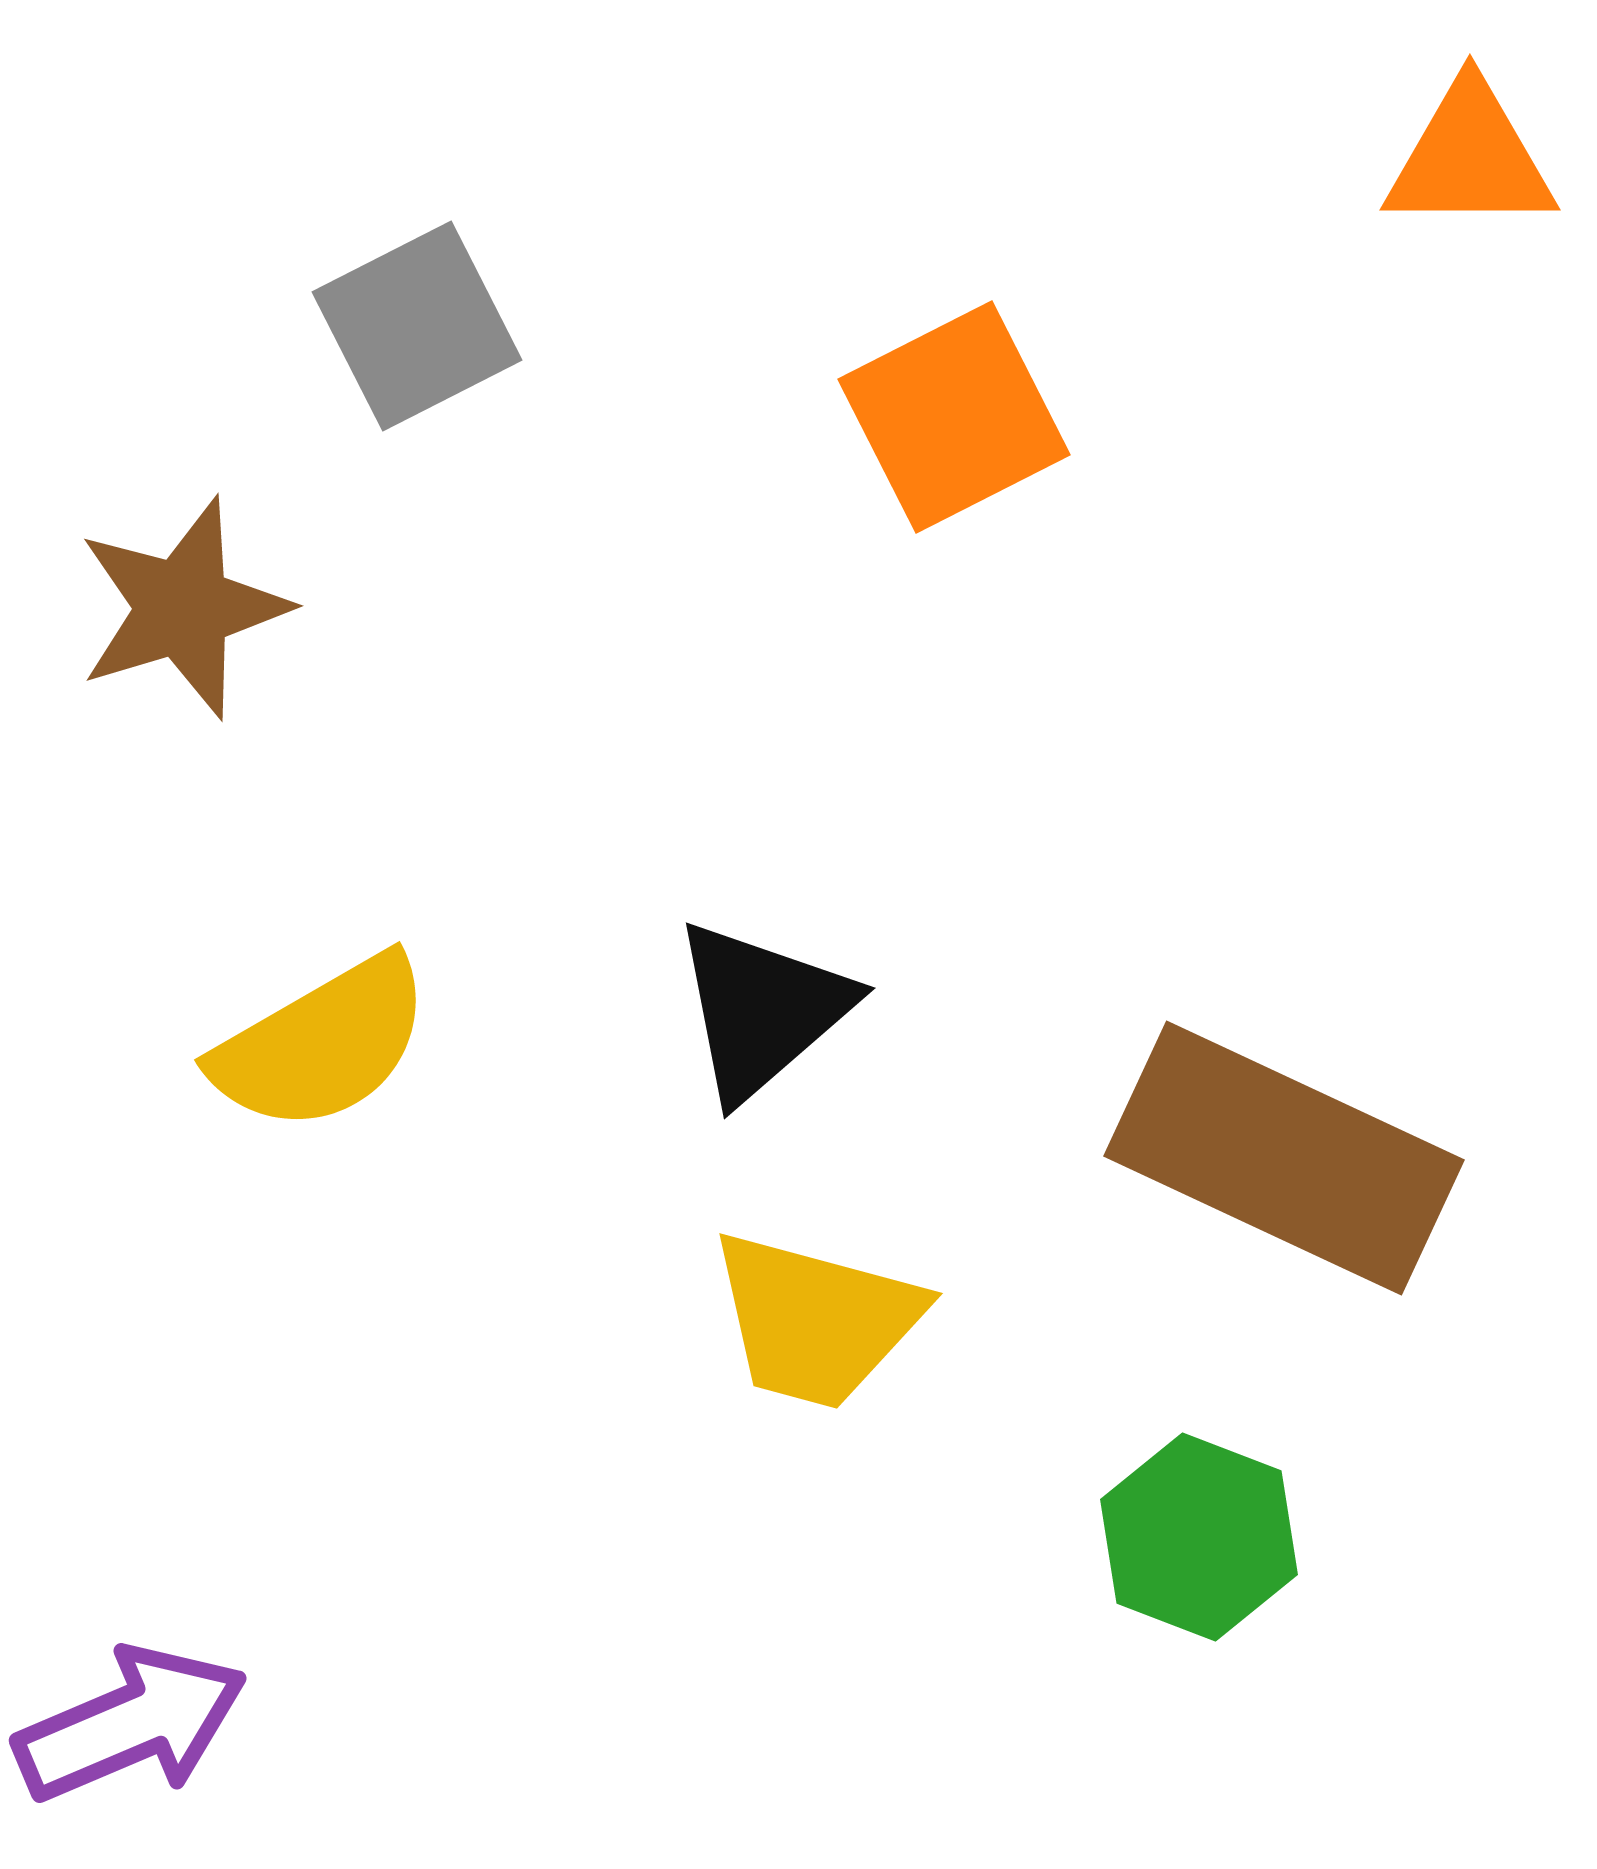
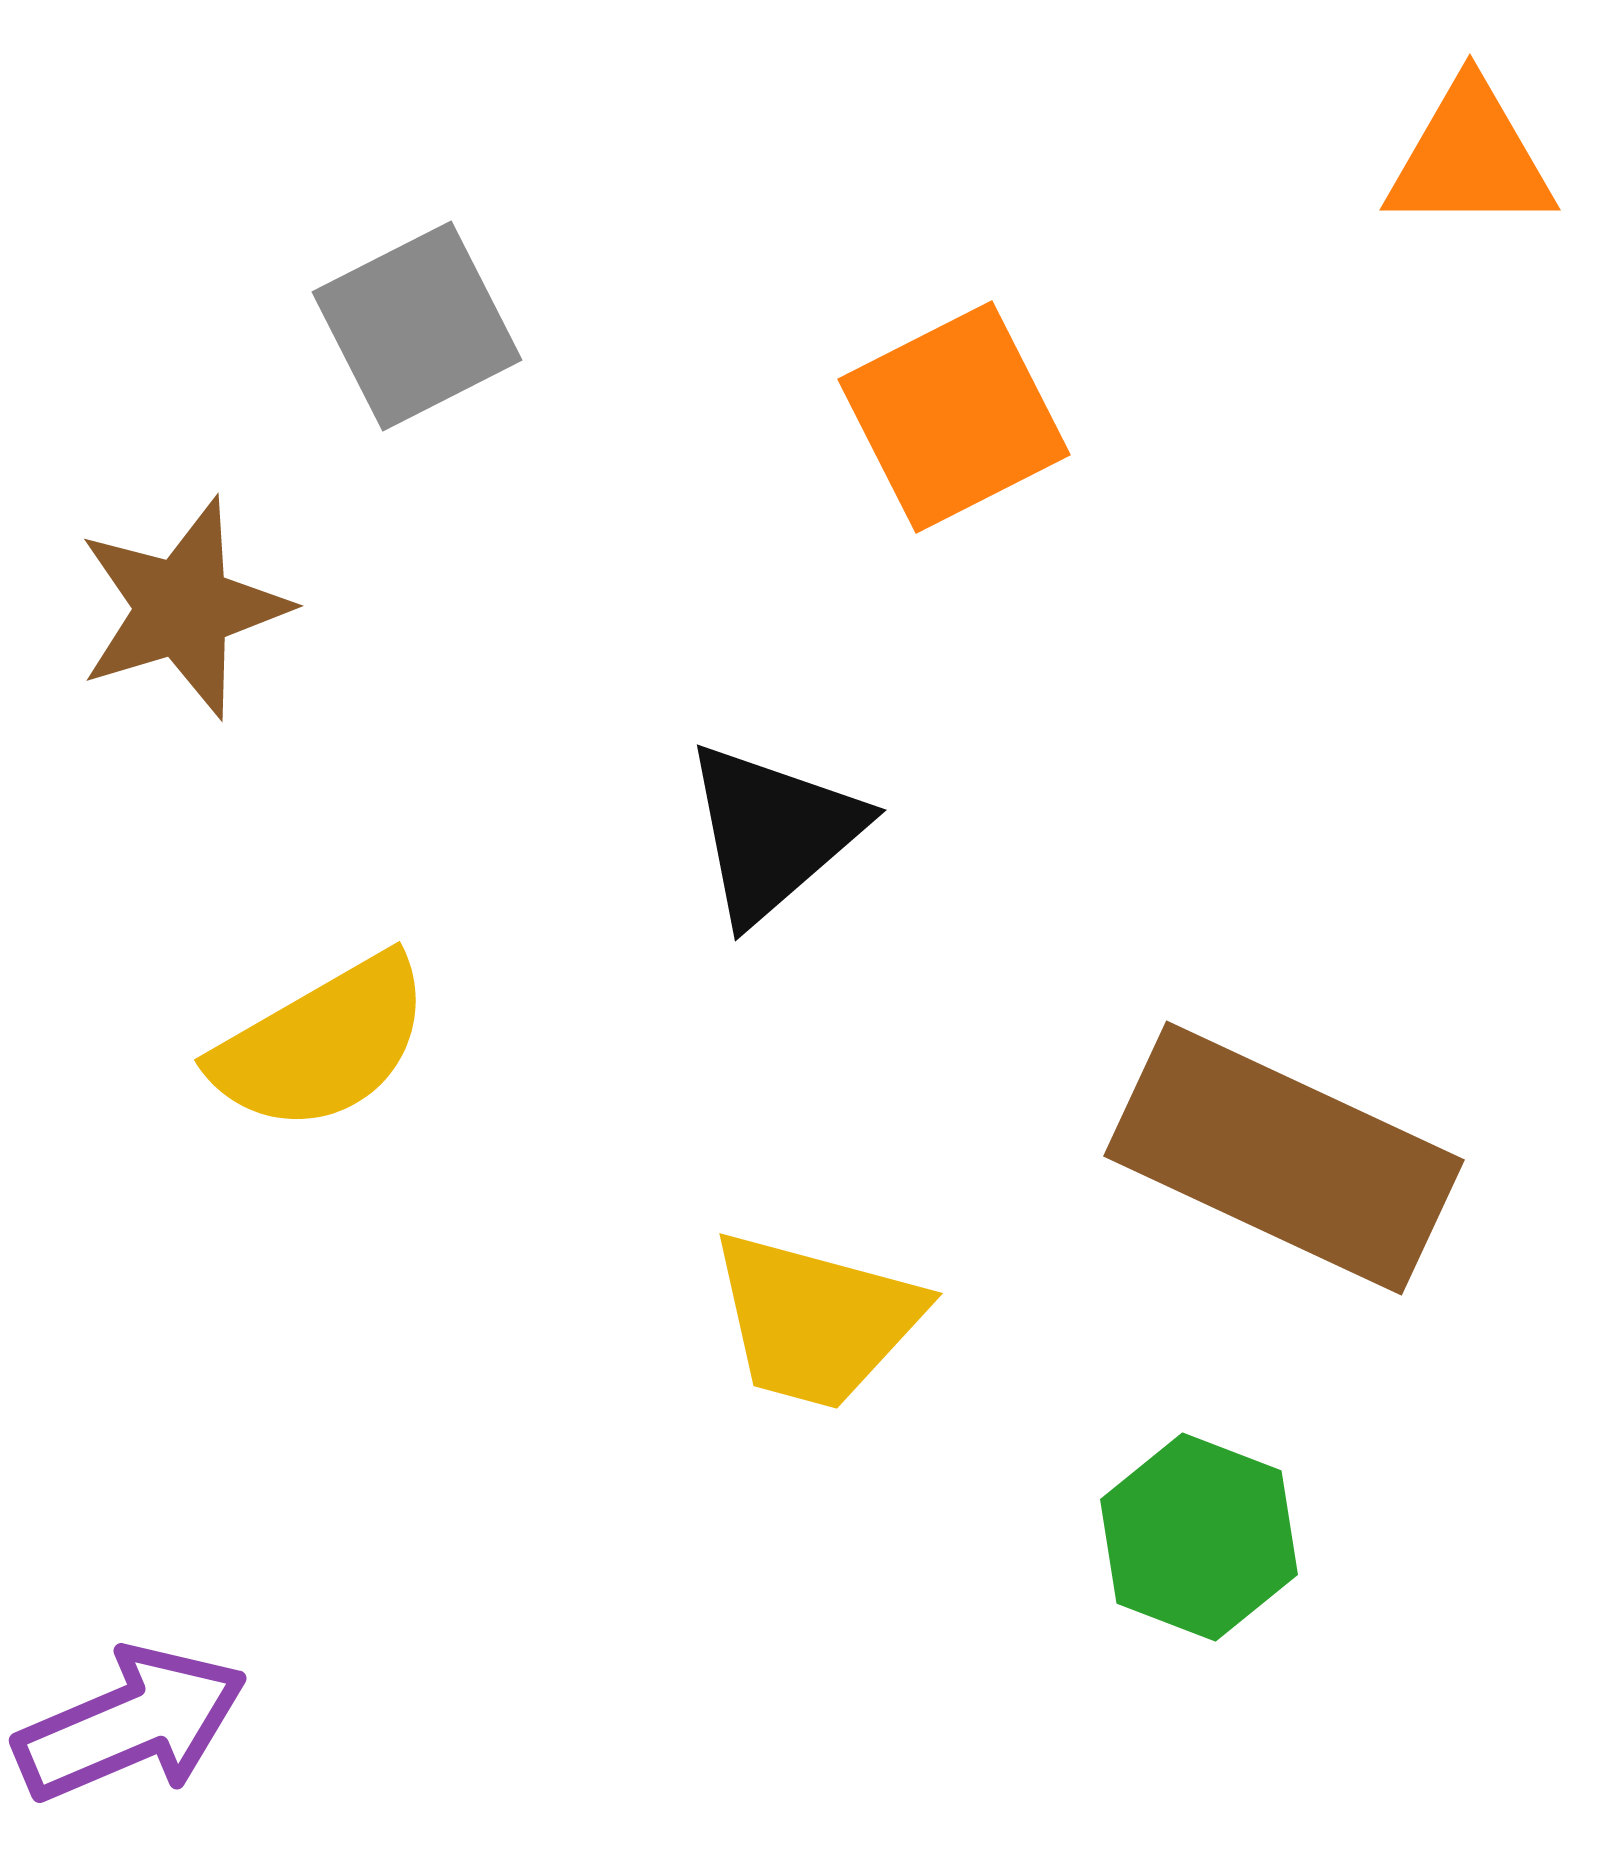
black triangle: moved 11 px right, 178 px up
